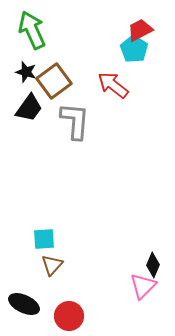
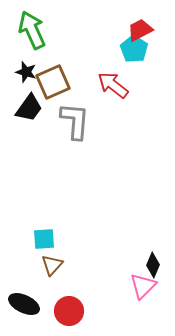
brown square: moved 1 px left, 1 px down; rotated 12 degrees clockwise
red circle: moved 5 px up
